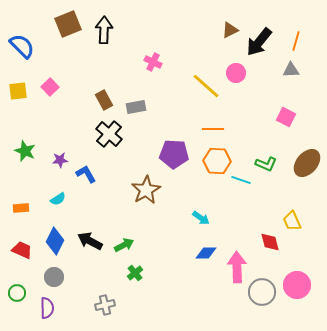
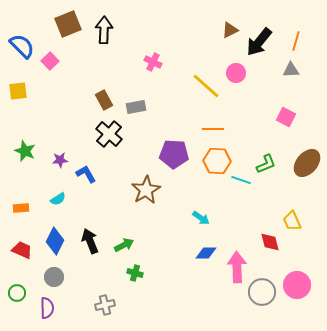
pink square at (50, 87): moved 26 px up
green L-shape at (266, 164): rotated 45 degrees counterclockwise
black arrow at (90, 241): rotated 40 degrees clockwise
green cross at (135, 273): rotated 35 degrees counterclockwise
